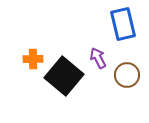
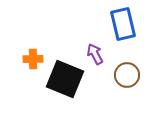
purple arrow: moved 3 px left, 4 px up
black square: moved 1 px right, 3 px down; rotated 18 degrees counterclockwise
